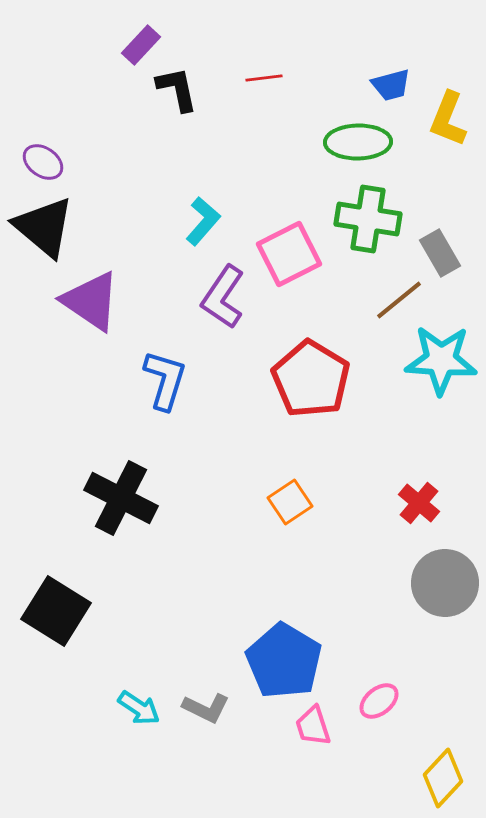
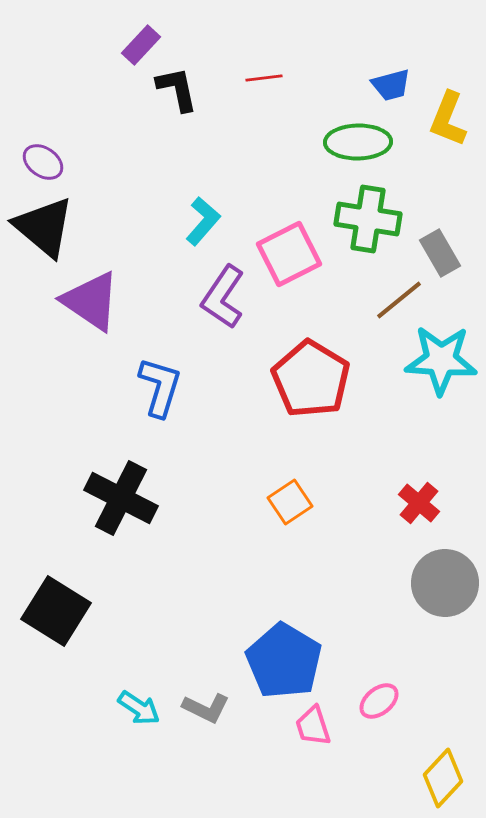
blue L-shape: moved 5 px left, 7 px down
